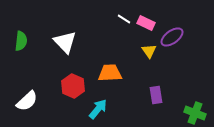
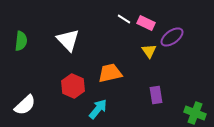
white triangle: moved 3 px right, 2 px up
orange trapezoid: rotated 10 degrees counterclockwise
white semicircle: moved 2 px left, 4 px down
